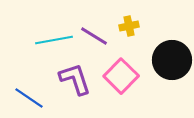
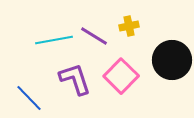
blue line: rotated 12 degrees clockwise
